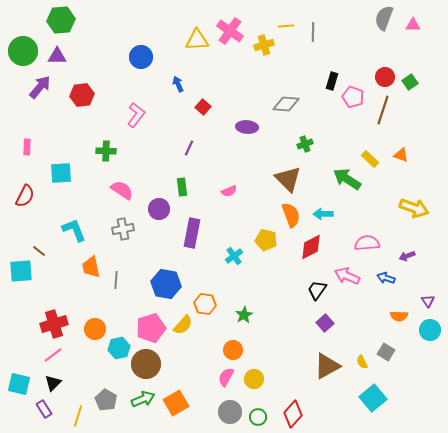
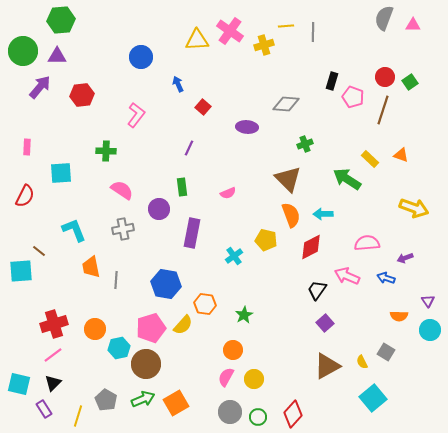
pink semicircle at (229, 191): moved 1 px left, 2 px down
purple arrow at (407, 256): moved 2 px left, 2 px down
